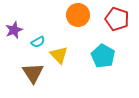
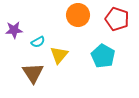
purple star: rotated 18 degrees clockwise
yellow triangle: rotated 24 degrees clockwise
